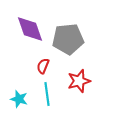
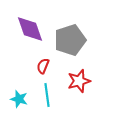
gray pentagon: moved 2 px right, 1 px down; rotated 12 degrees counterclockwise
cyan line: moved 1 px down
